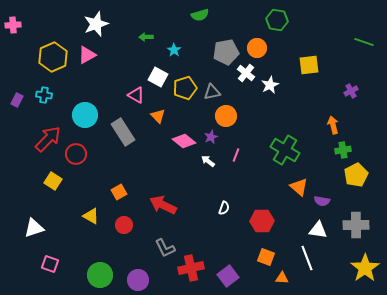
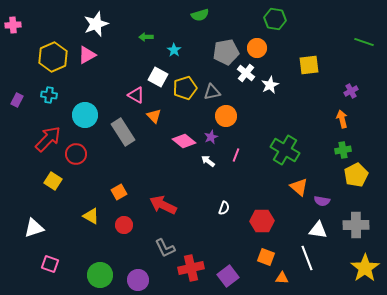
green hexagon at (277, 20): moved 2 px left, 1 px up
cyan cross at (44, 95): moved 5 px right
orange triangle at (158, 116): moved 4 px left
orange arrow at (333, 125): moved 9 px right, 6 px up
